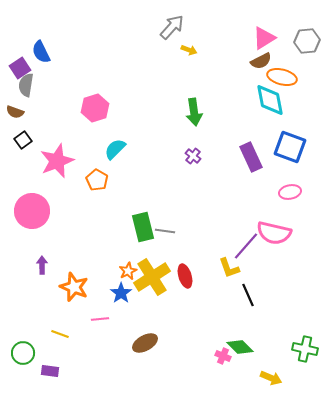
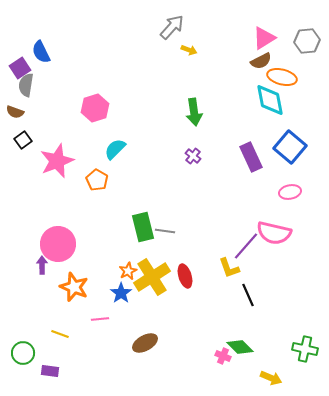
blue square at (290, 147): rotated 20 degrees clockwise
pink circle at (32, 211): moved 26 px right, 33 px down
